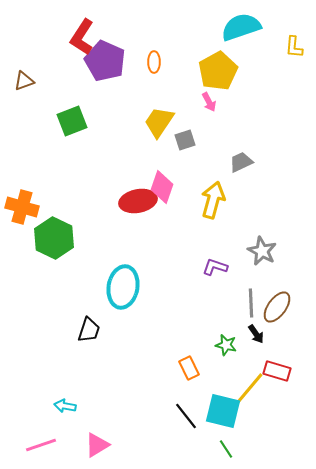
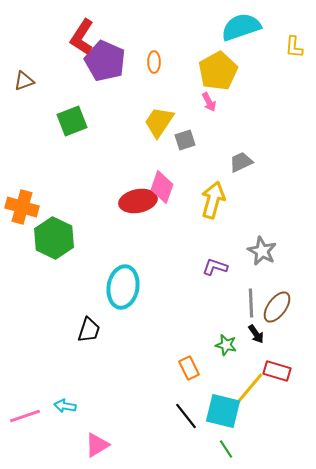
pink line: moved 16 px left, 29 px up
